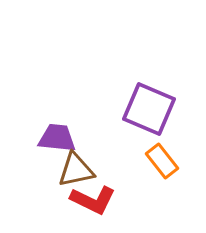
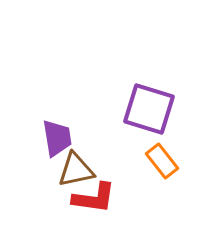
purple square: rotated 6 degrees counterclockwise
purple trapezoid: rotated 75 degrees clockwise
red L-shape: moved 1 px right, 2 px up; rotated 18 degrees counterclockwise
